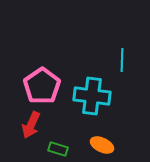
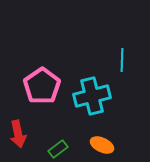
cyan cross: rotated 21 degrees counterclockwise
red arrow: moved 13 px left, 9 px down; rotated 36 degrees counterclockwise
green rectangle: rotated 54 degrees counterclockwise
